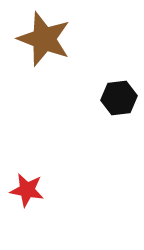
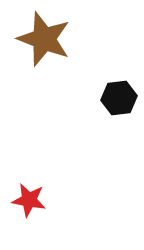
red star: moved 2 px right, 10 px down
